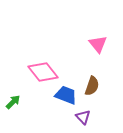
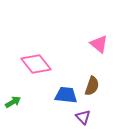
pink triangle: moved 1 px right; rotated 12 degrees counterclockwise
pink diamond: moved 7 px left, 8 px up
blue trapezoid: rotated 15 degrees counterclockwise
green arrow: rotated 14 degrees clockwise
